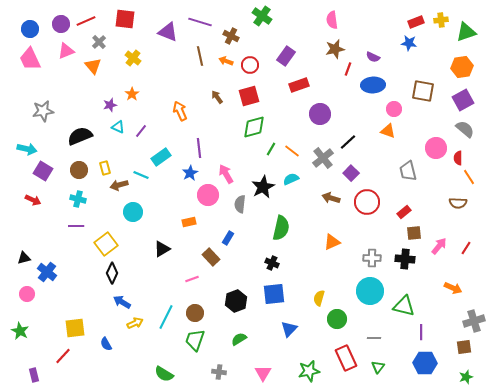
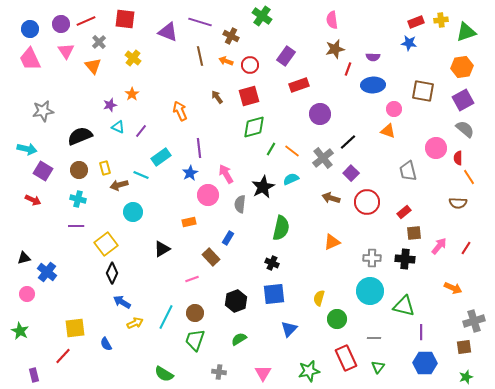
pink triangle at (66, 51): rotated 42 degrees counterclockwise
purple semicircle at (373, 57): rotated 24 degrees counterclockwise
